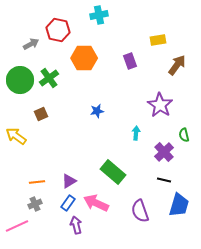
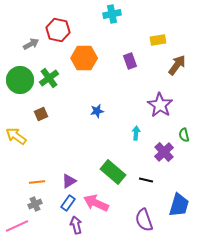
cyan cross: moved 13 px right, 1 px up
black line: moved 18 px left
purple semicircle: moved 4 px right, 9 px down
